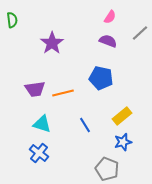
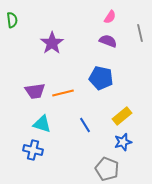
gray line: rotated 60 degrees counterclockwise
purple trapezoid: moved 2 px down
blue cross: moved 6 px left, 3 px up; rotated 24 degrees counterclockwise
